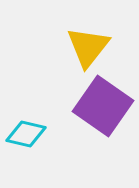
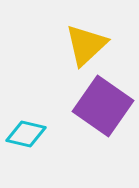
yellow triangle: moved 2 px left, 2 px up; rotated 9 degrees clockwise
